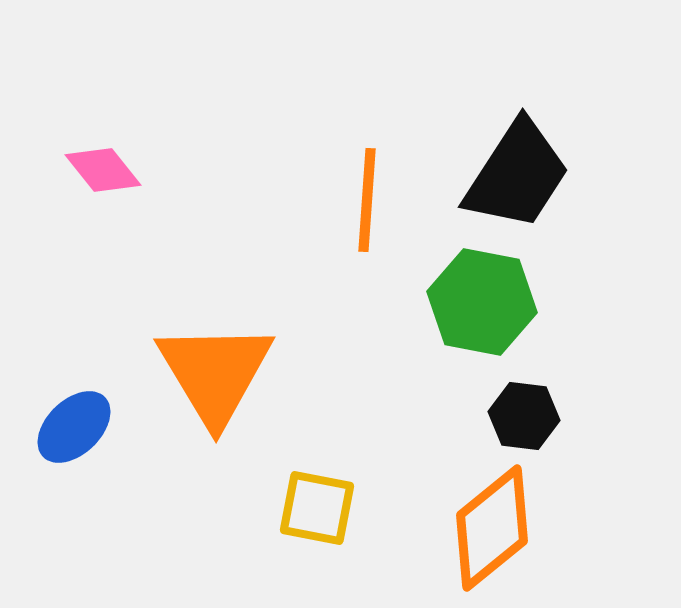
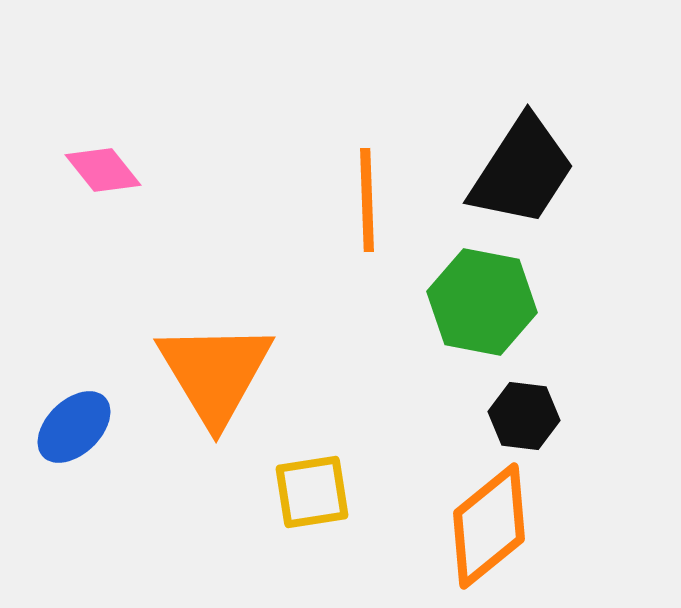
black trapezoid: moved 5 px right, 4 px up
orange line: rotated 6 degrees counterclockwise
yellow square: moved 5 px left, 16 px up; rotated 20 degrees counterclockwise
orange diamond: moved 3 px left, 2 px up
